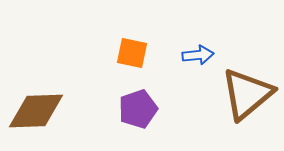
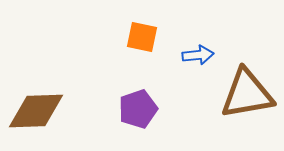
orange square: moved 10 px right, 16 px up
brown triangle: rotated 30 degrees clockwise
